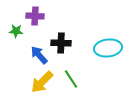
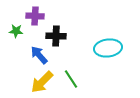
black cross: moved 5 px left, 7 px up
